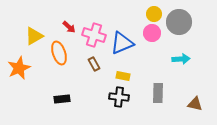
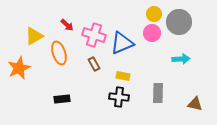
red arrow: moved 2 px left, 2 px up
